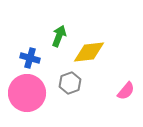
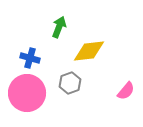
green arrow: moved 9 px up
yellow diamond: moved 1 px up
